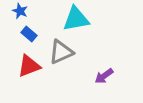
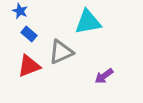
cyan triangle: moved 12 px right, 3 px down
